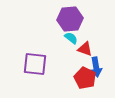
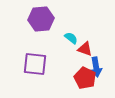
purple hexagon: moved 29 px left
